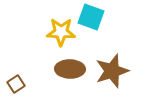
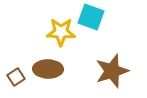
brown ellipse: moved 22 px left
brown square: moved 7 px up
